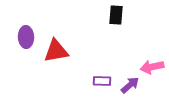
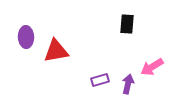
black rectangle: moved 11 px right, 9 px down
pink arrow: rotated 20 degrees counterclockwise
purple rectangle: moved 2 px left, 1 px up; rotated 18 degrees counterclockwise
purple arrow: moved 2 px left, 1 px up; rotated 36 degrees counterclockwise
